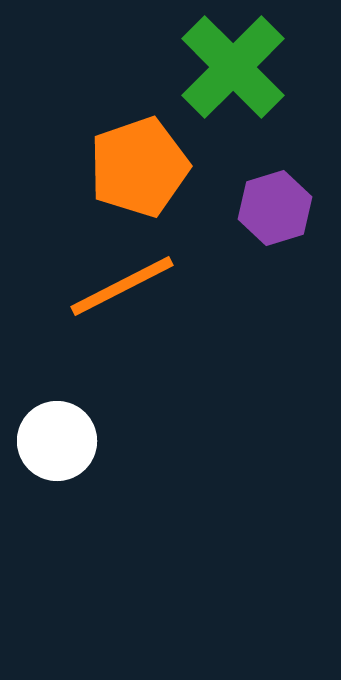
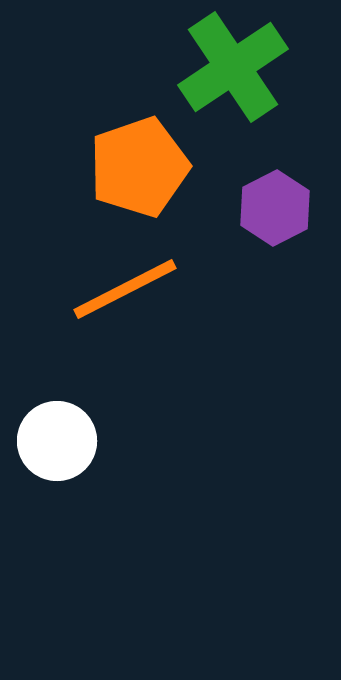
green cross: rotated 11 degrees clockwise
purple hexagon: rotated 10 degrees counterclockwise
orange line: moved 3 px right, 3 px down
